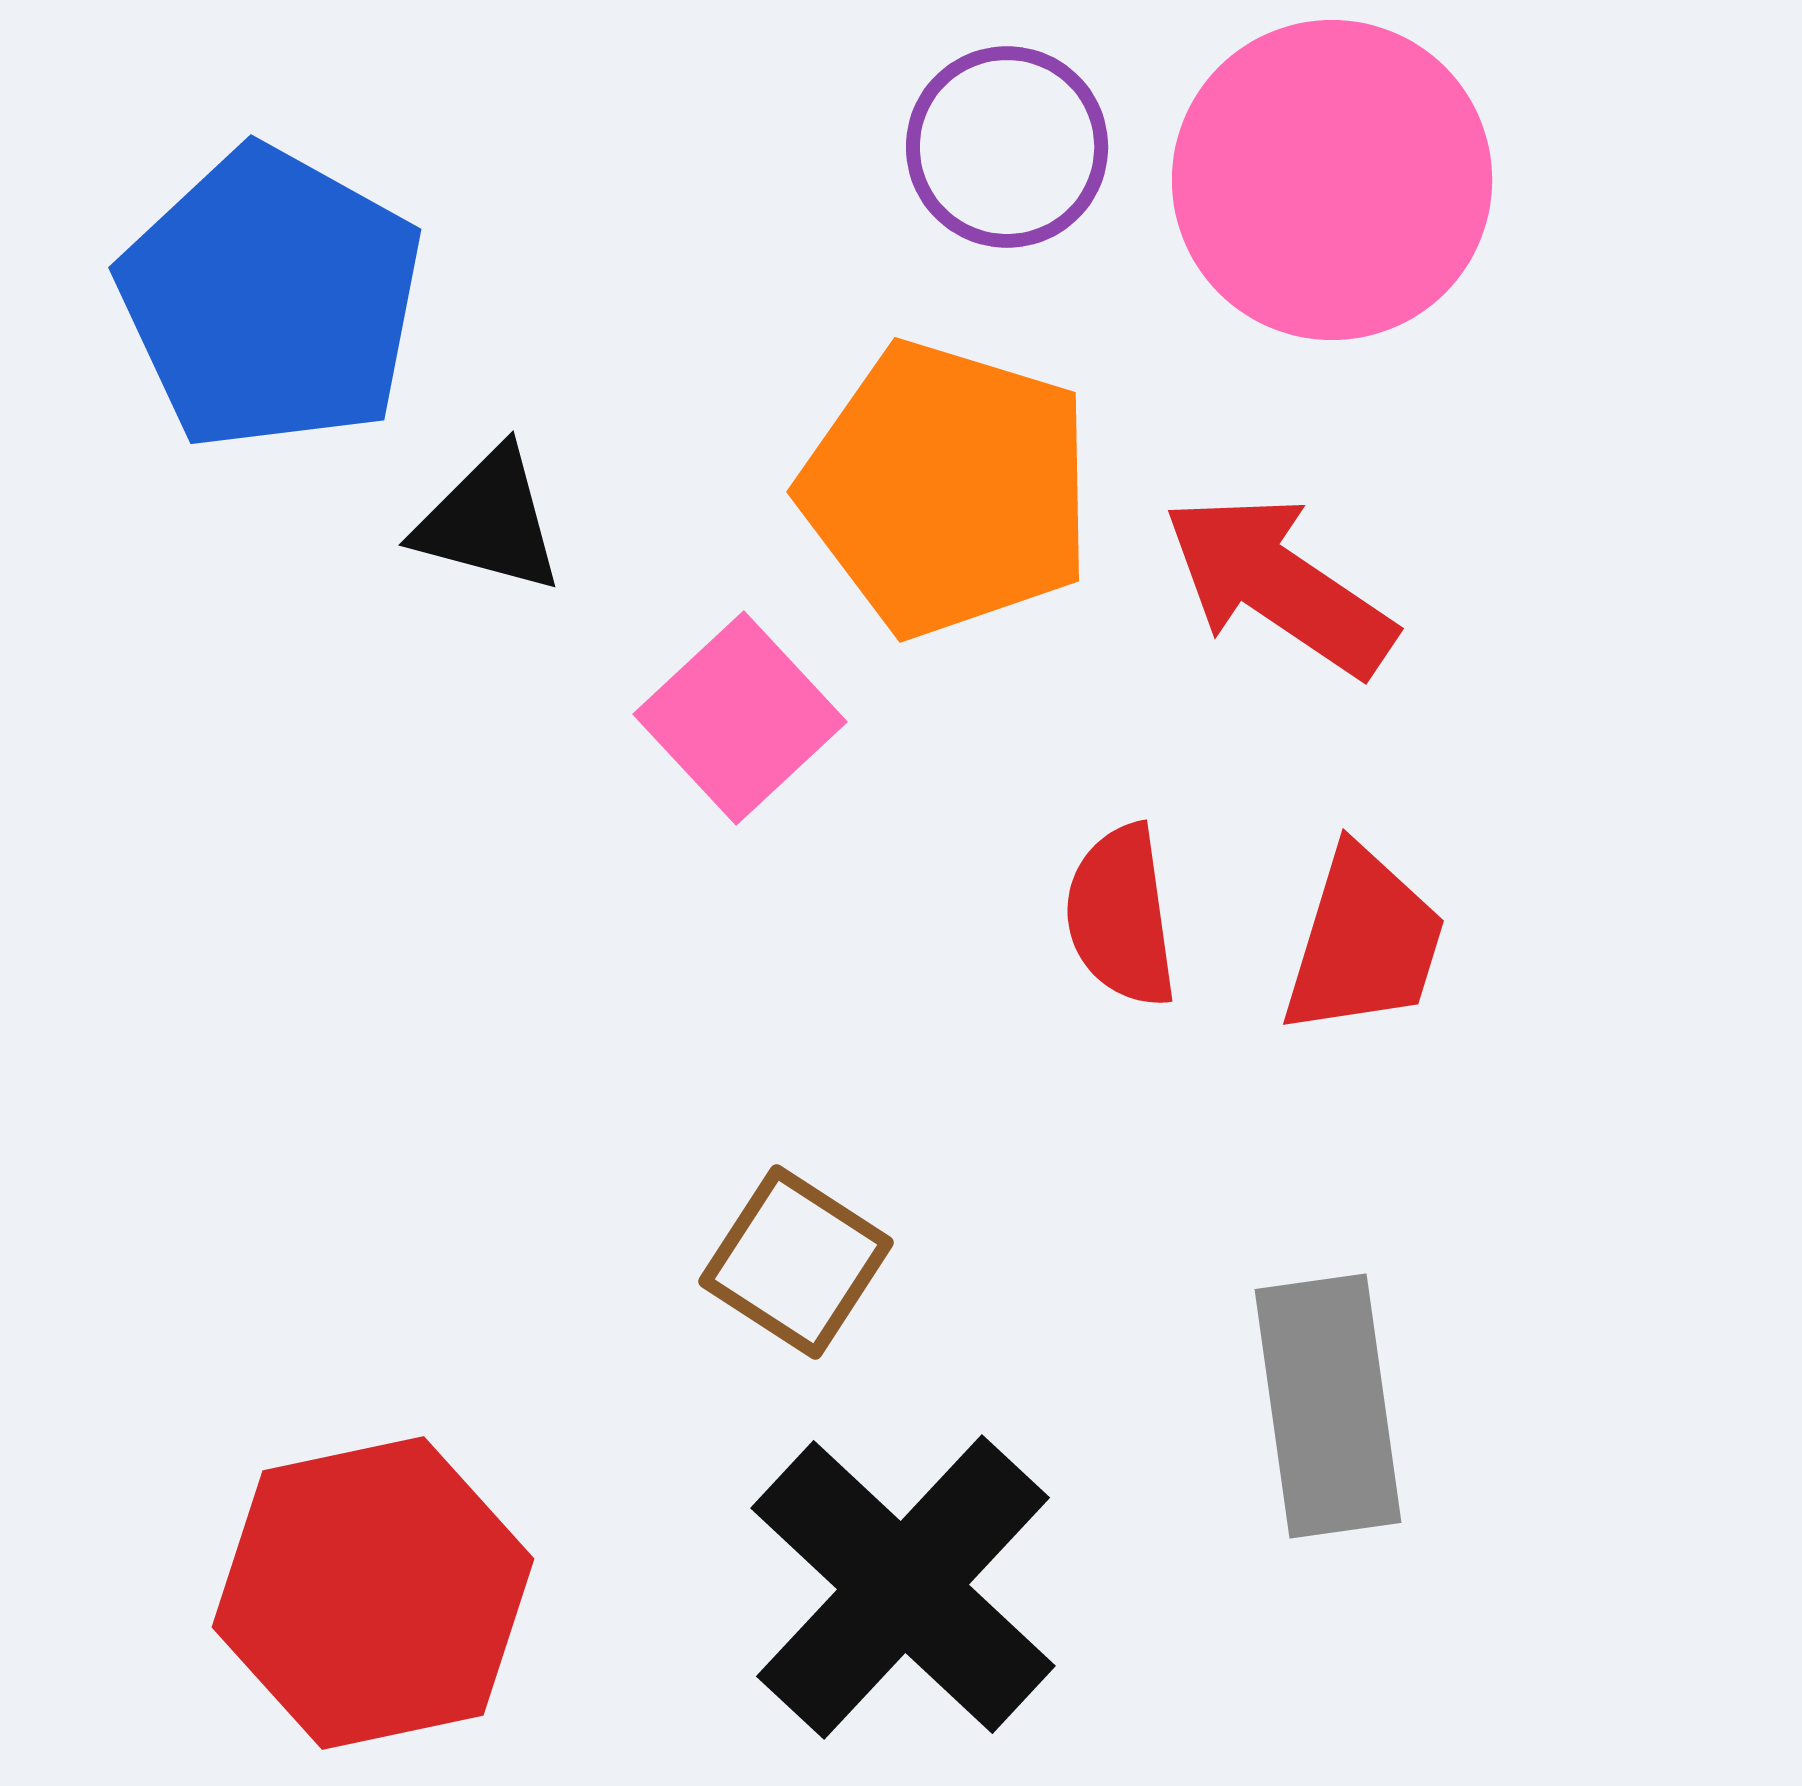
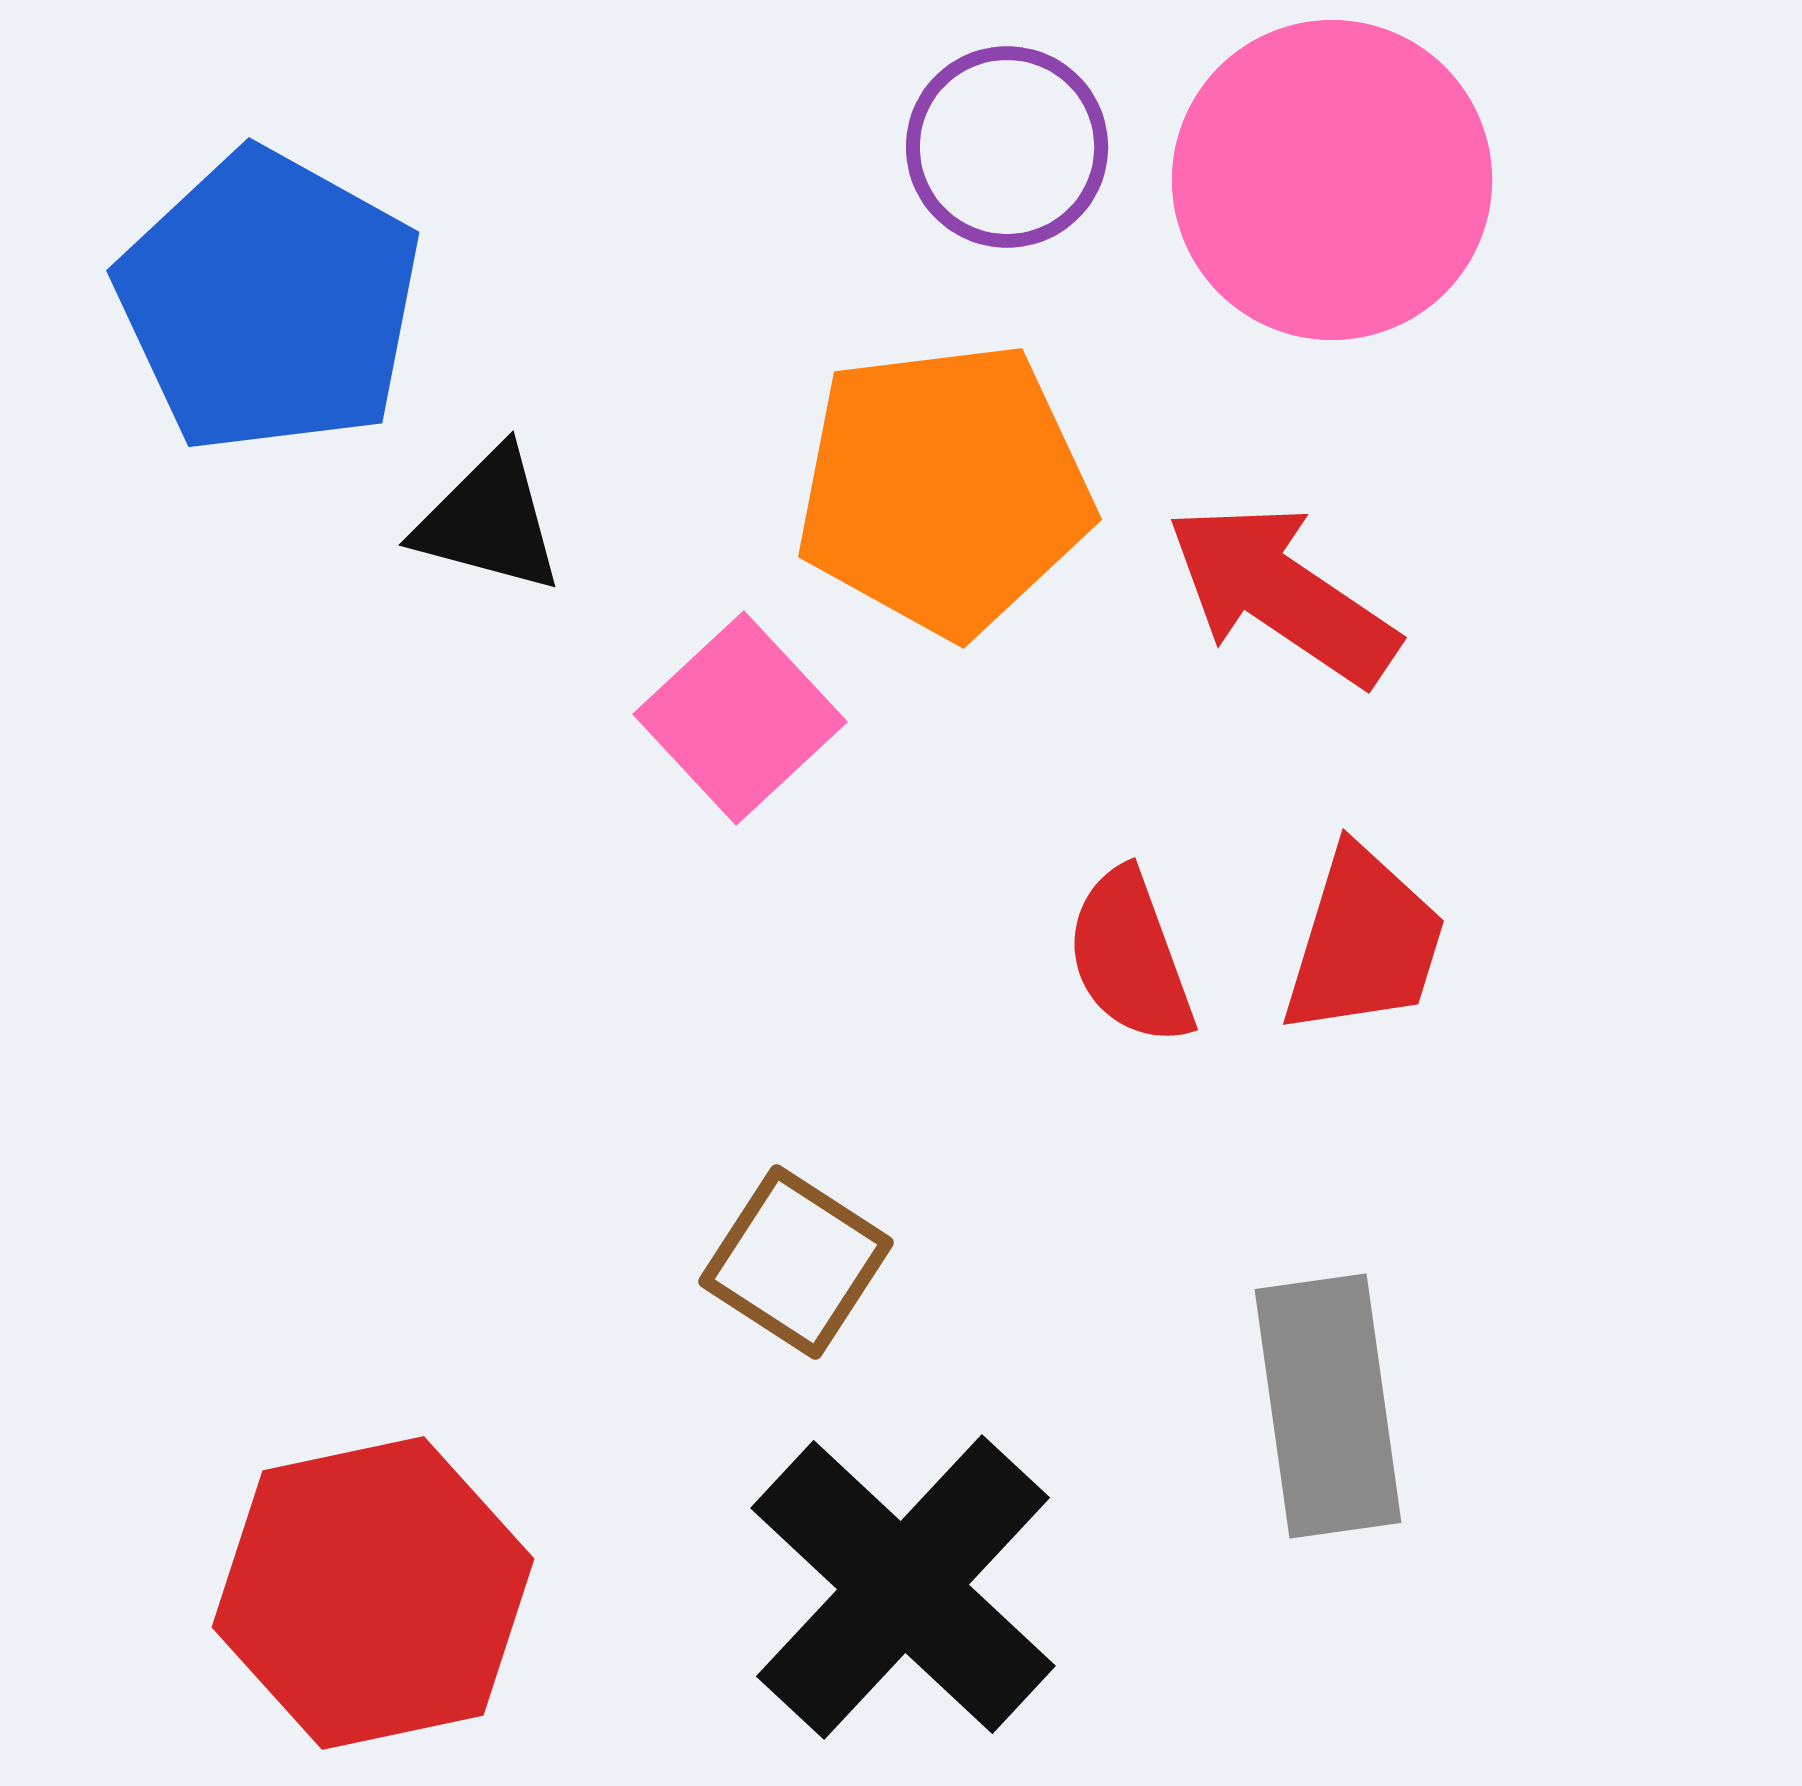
blue pentagon: moved 2 px left, 3 px down
orange pentagon: moved 3 px left; rotated 24 degrees counterclockwise
red arrow: moved 3 px right, 9 px down
red semicircle: moved 9 px right, 41 px down; rotated 12 degrees counterclockwise
